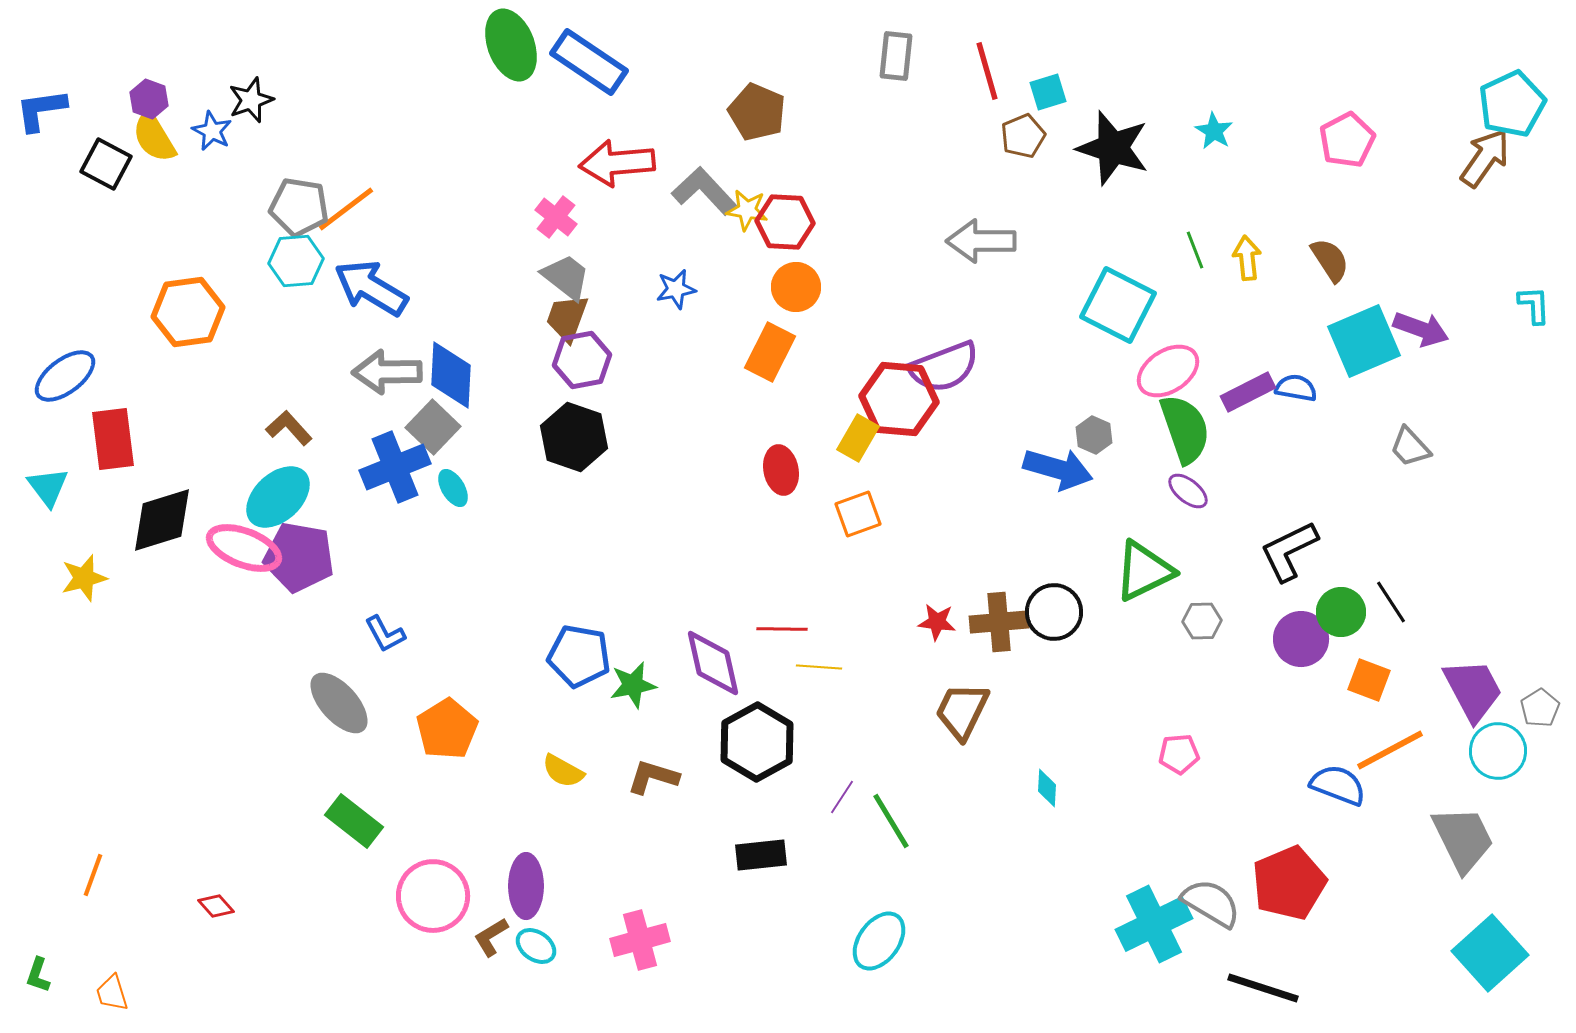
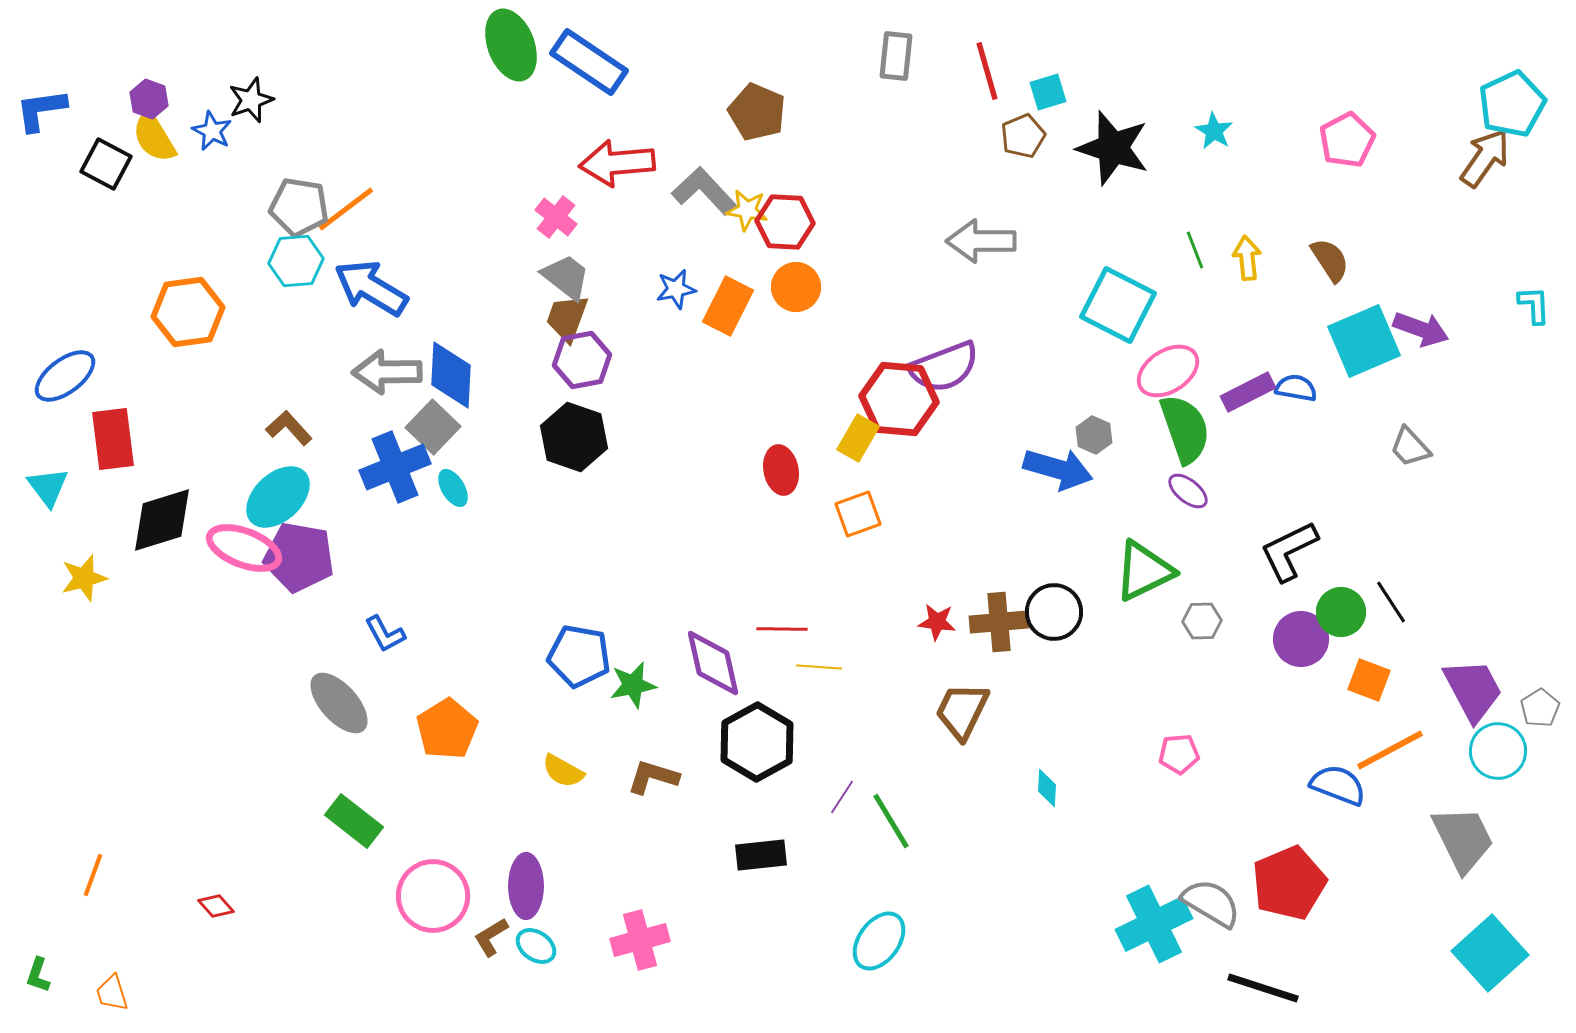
orange rectangle at (770, 352): moved 42 px left, 46 px up
